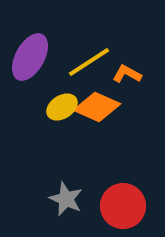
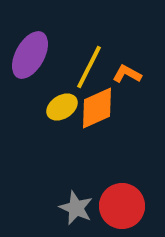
purple ellipse: moved 2 px up
yellow line: moved 5 px down; rotated 30 degrees counterclockwise
orange diamond: moved 1 px down; rotated 48 degrees counterclockwise
gray star: moved 10 px right, 9 px down
red circle: moved 1 px left
